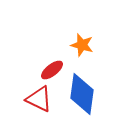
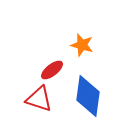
blue diamond: moved 6 px right, 2 px down
red triangle: rotated 8 degrees counterclockwise
